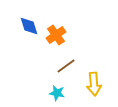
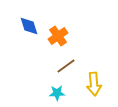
orange cross: moved 2 px right, 1 px down
cyan star: rotated 14 degrees counterclockwise
